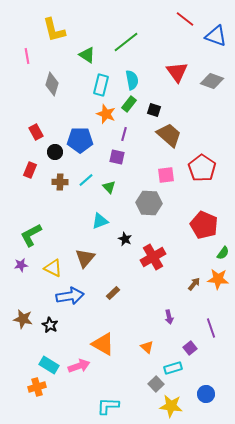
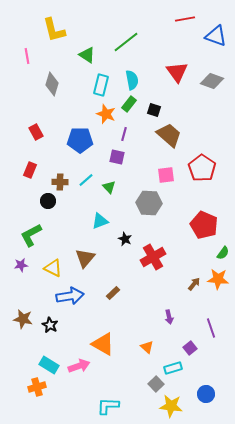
red line at (185, 19): rotated 48 degrees counterclockwise
black circle at (55, 152): moved 7 px left, 49 px down
